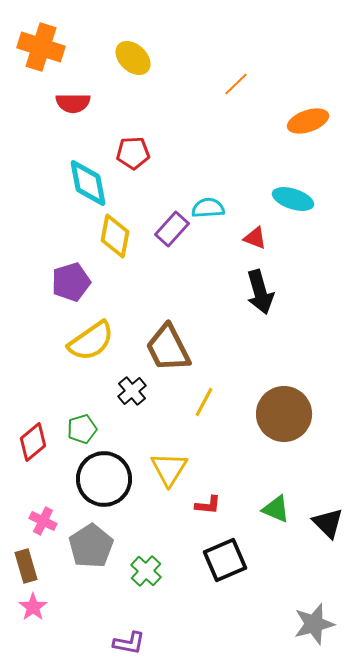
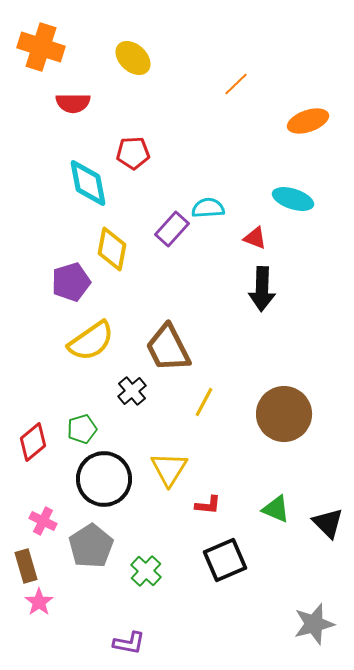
yellow diamond: moved 3 px left, 13 px down
black arrow: moved 2 px right, 3 px up; rotated 18 degrees clockwise
pink star: moved 6 px right, 5 px up
